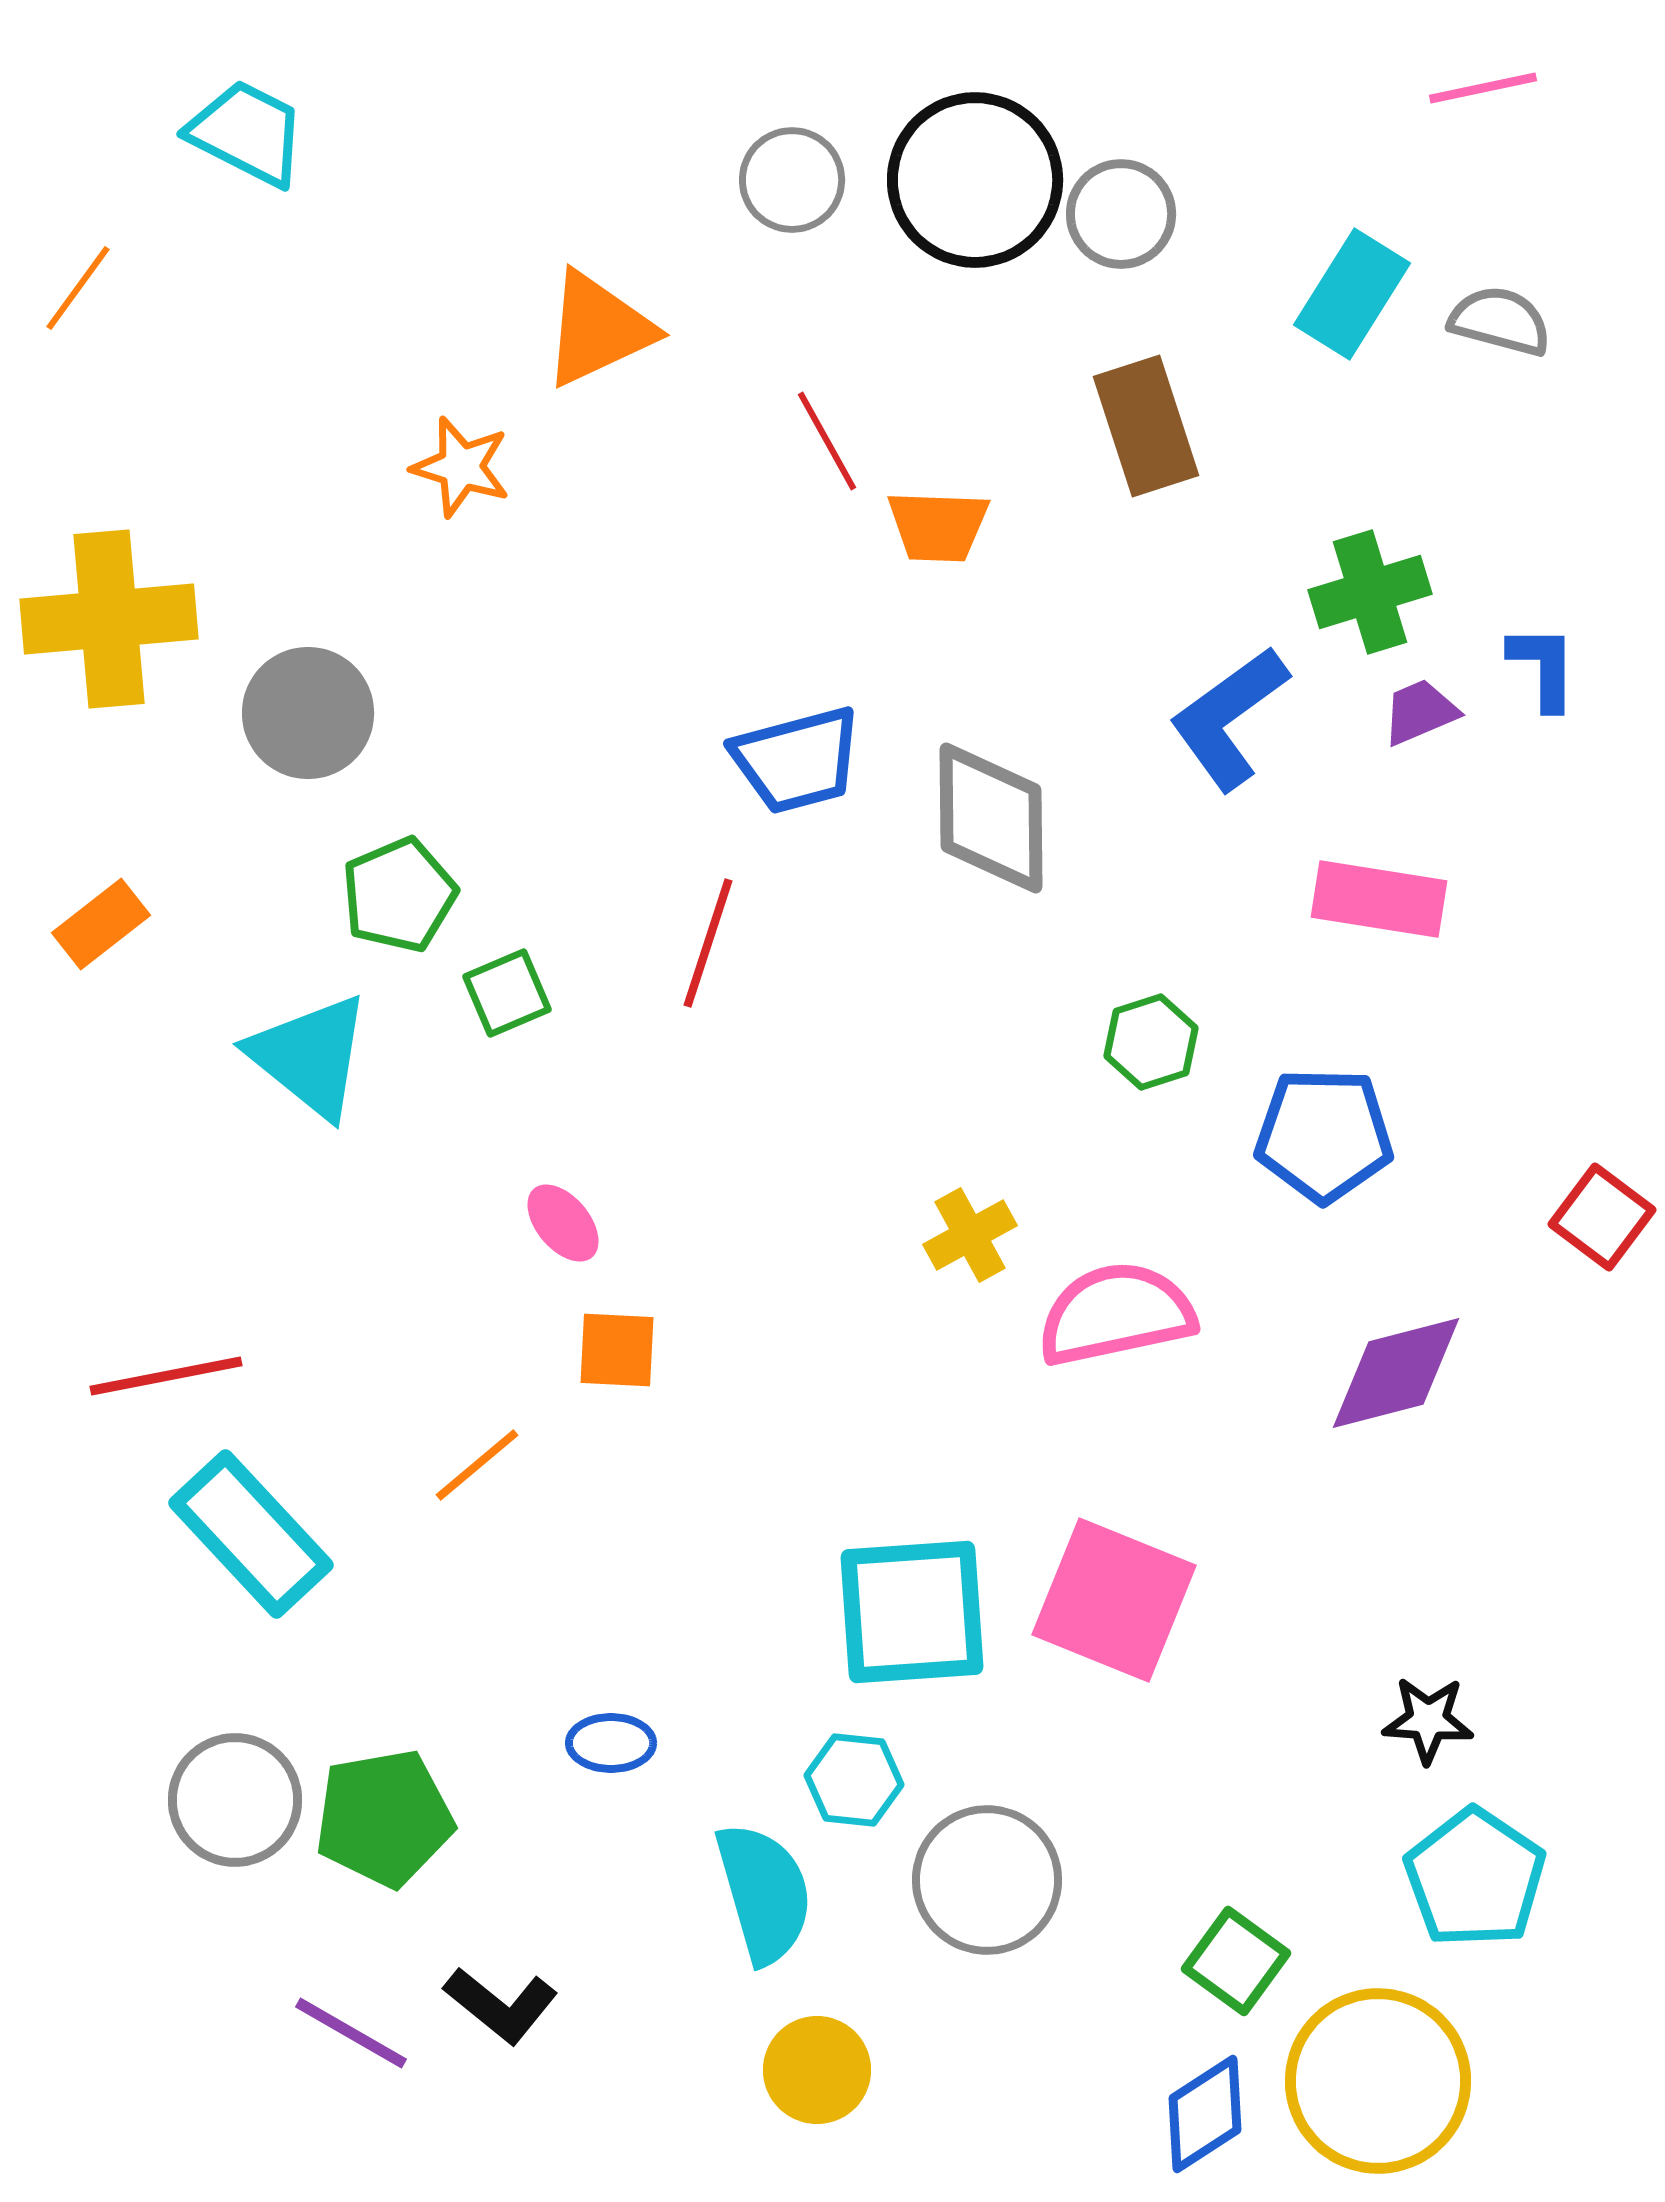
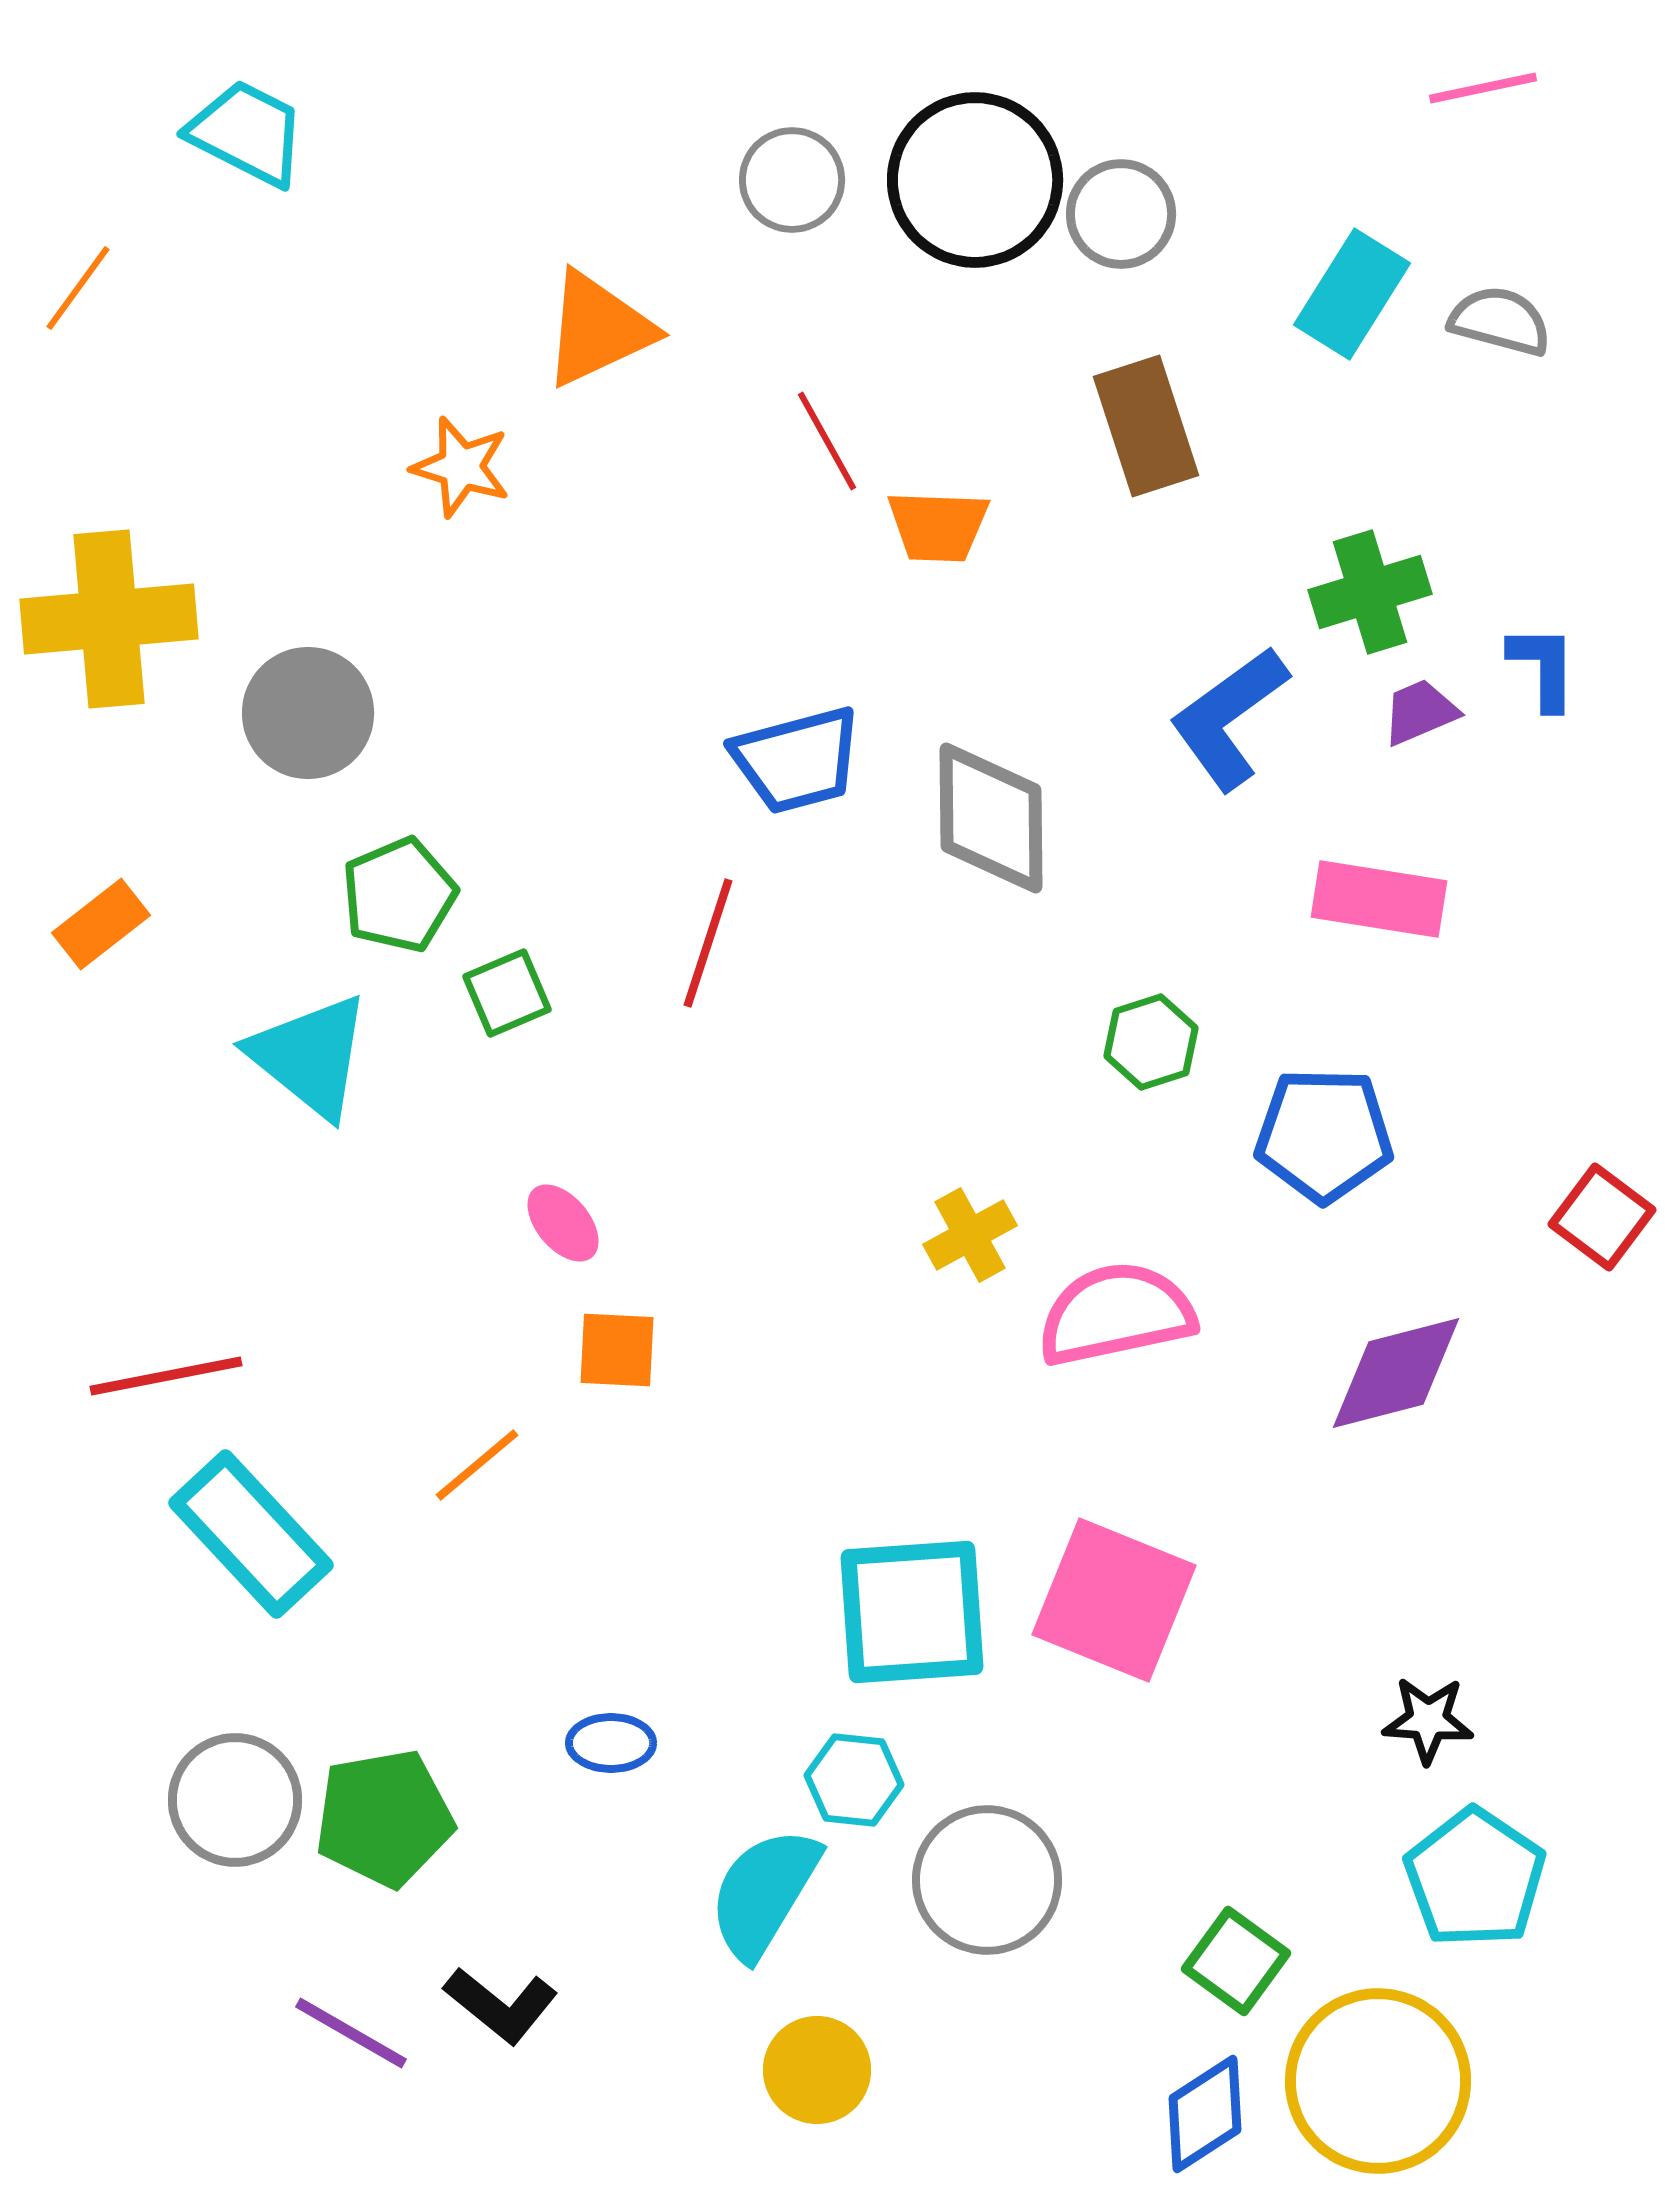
cyan semicircle at (764, 1893): rotated 133 degrees counterclockwise
